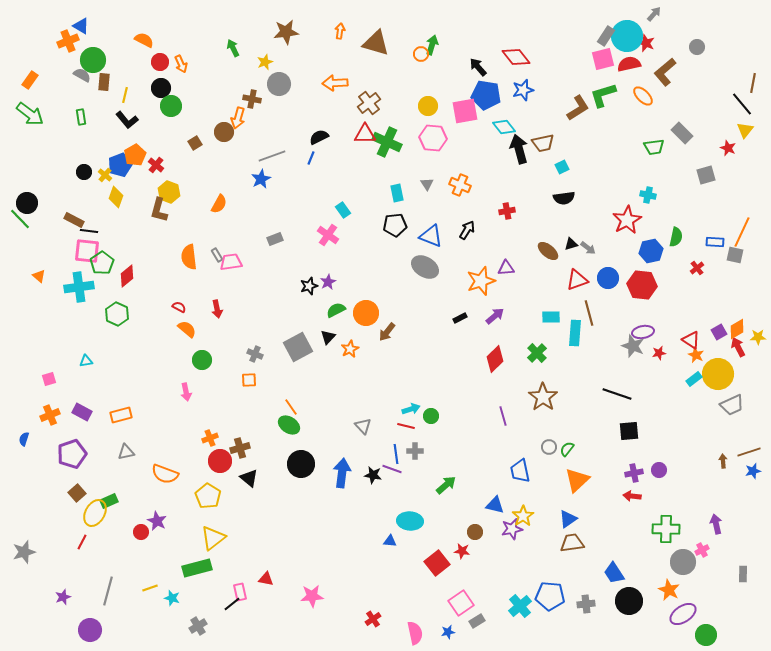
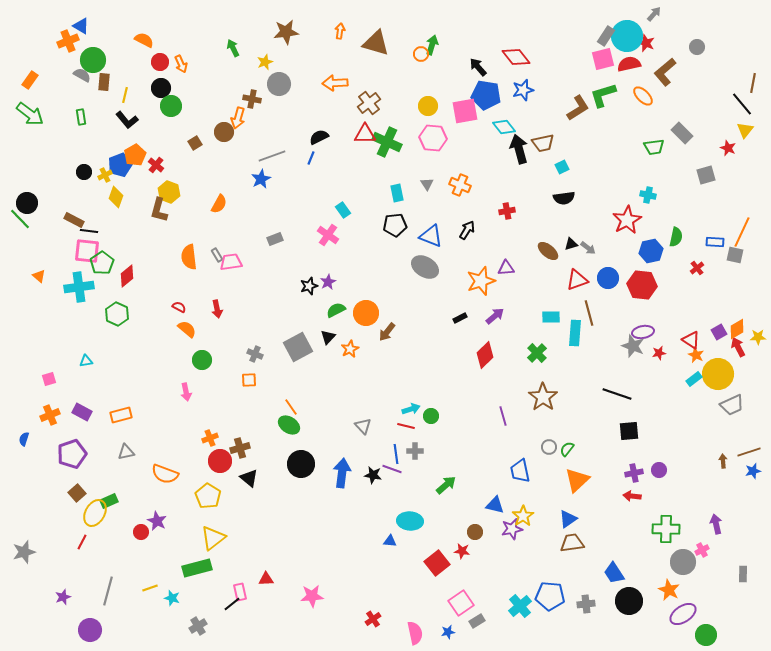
yellow cross at (105, 175): rotated 24 degrees clockwise
red diamond at (495, 359): moved 10 px left, 4 px up
red triangle at (266, 579): rotated 14 degrees counterclockwise
